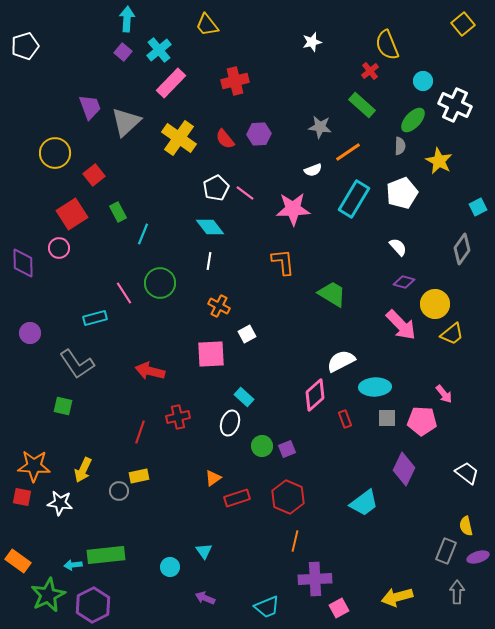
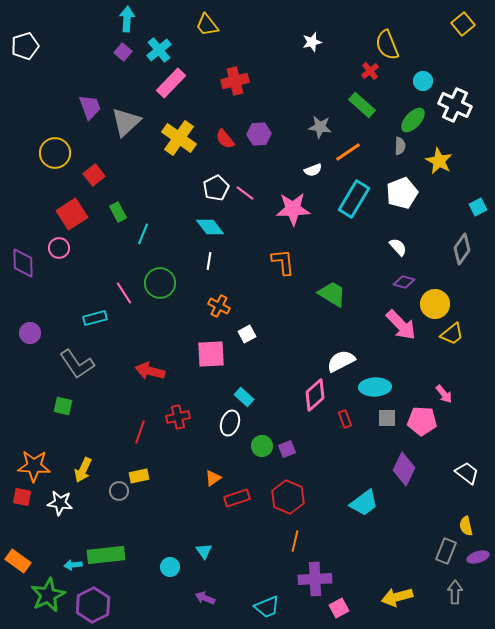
gray arrow at (457, 592): moved 2 px left
